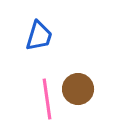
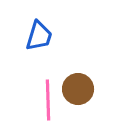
pink line: moved 1 px right, 1 px down; rotated 6 degrees clockwise
